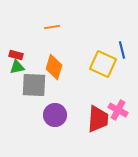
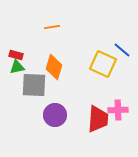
blue line: rotated 36 degrees counterclockwise
pink cross: rotated 30 degrees counterclockwise
